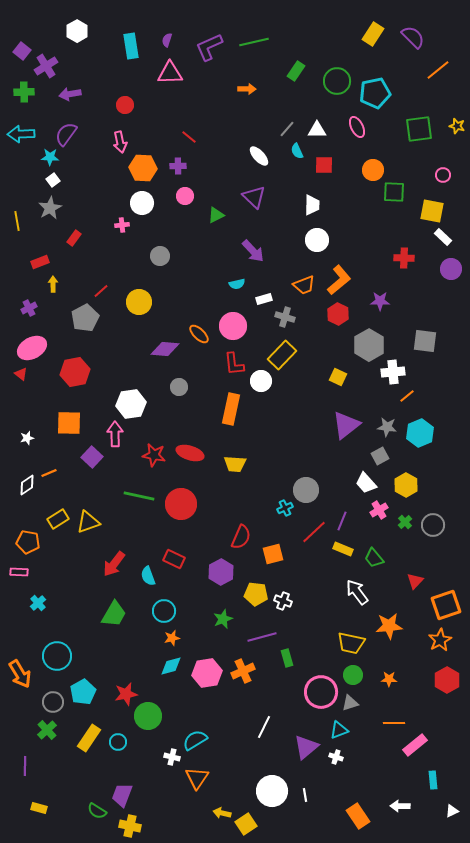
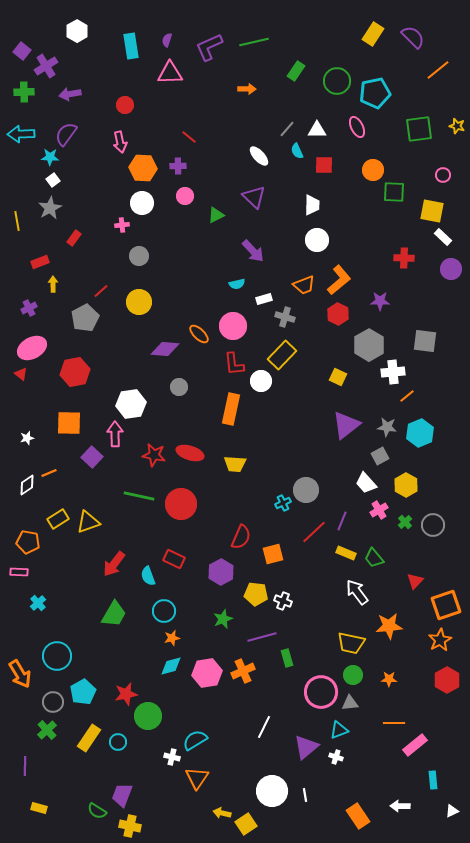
gray circle at (160, 256): moved 21 px left
cyan cross at (285, 508): moved 2 px left, 5 px up
yellow rectangle at (343, 549): moved 3 px right, 4 px down
gray triangle at (350, 703): rotated 12 degrees clockwise
